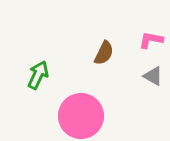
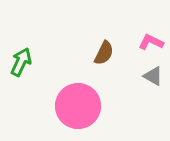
pink L-shape: moved 2 px down; rotated 15 degrees clockwise
green arrow: moved 17 px left, 13 px up
pink circle: moved 3 px left, 10 px up
